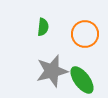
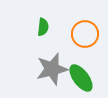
gray star: moved 2 px up
green ellipse: moved 1 px left, 2 px up
